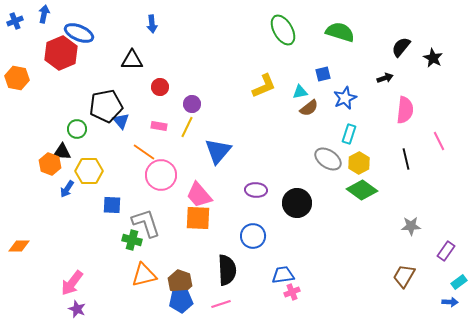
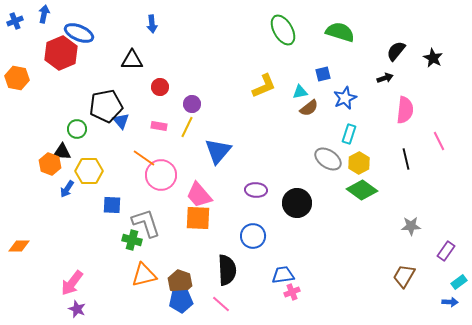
black semicircle at (401, 47): moved 5 px left, 4 px down
orange line at (144, 152): moved 6 px down
pink line at (221, 304): rotated 60 degrees clockwise
